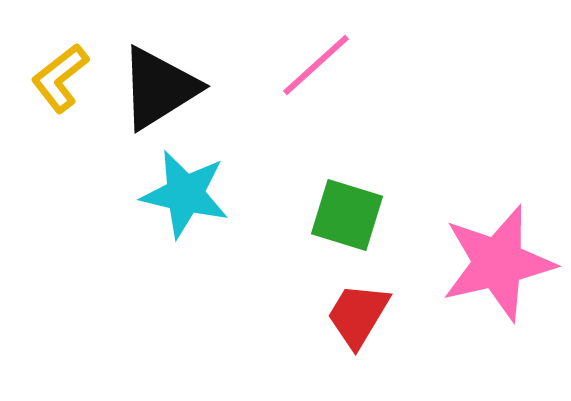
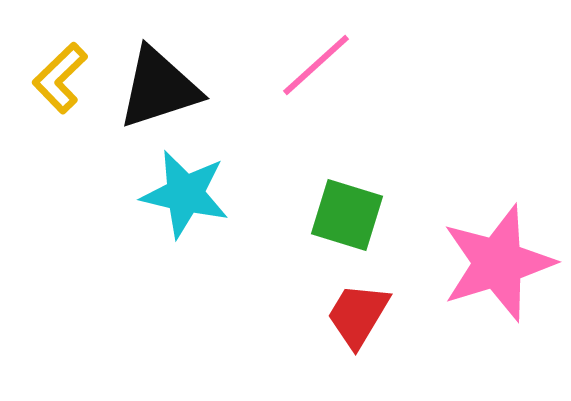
yellow L-shape: rotated 6 degrees counterclockwise
black triangle: rotated 14 degrees clockwise
pink star: rotated 4 degrees counterclockwise
